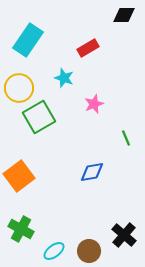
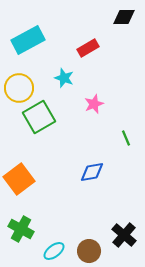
black diamond: moved 2 px down
cyan rectangle: rotated 28 degrees clockwise
orange square: moved 3 px down
